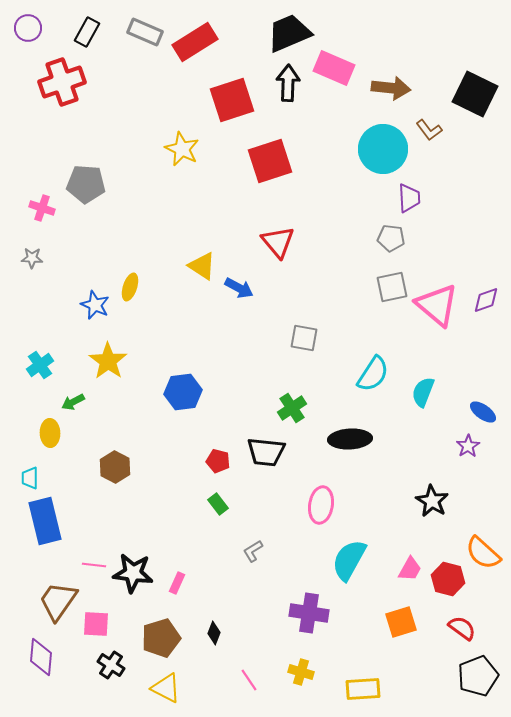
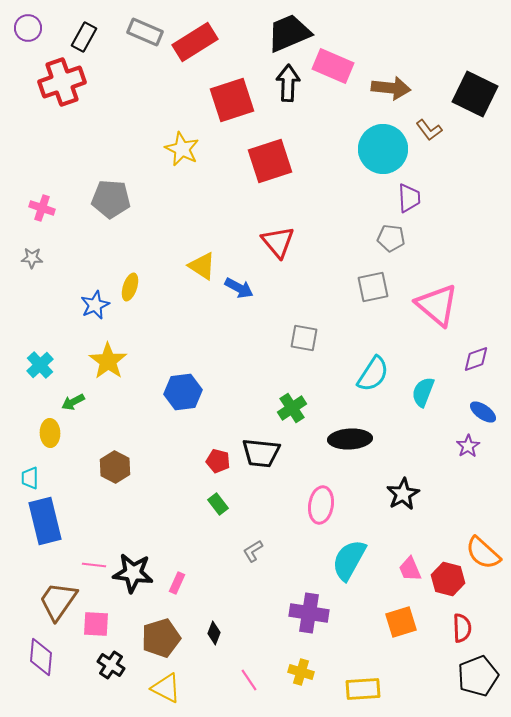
black rectangle at (87, 32): moved 3 px left, 5 px down
pink rectangle at (334, 68): moved 1 px left, 2 px up
gray pentagon at (86, 184): moved 25 px right, 15 px down
gray square at (392, 287): moved 19 px left
purple diamond at (486, 300): moved 10 px left, 59 px down
blue star at (95, 305): rotated 24 degrees clockwise
cyan cross at (40, 365): rotated 8 degrees counterclockwise
black trapezoid at (266, 452): moved 5 px left, 1 px down
black star at (432, 501): moved 29 px left, 7 px up; rotated 12 degrees clockwise
pink trapezoid at (410, 569): rotated 128 degrees clockwise
red semicircle at (462, 628): rotated 52 degrees clockwise
